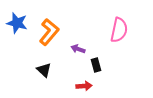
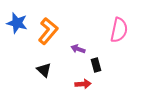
orange L-shape: moved 1 px left, 1 px up
red arrow: moved 1 px left, 2 px up
